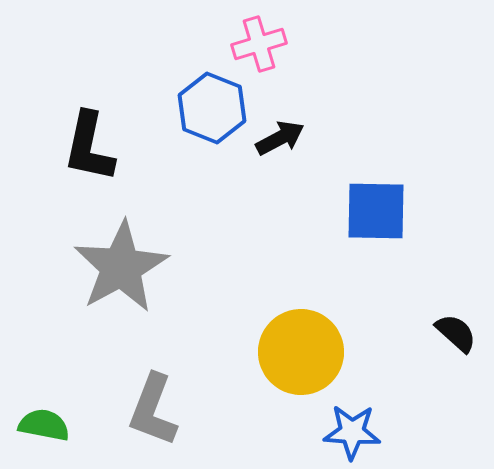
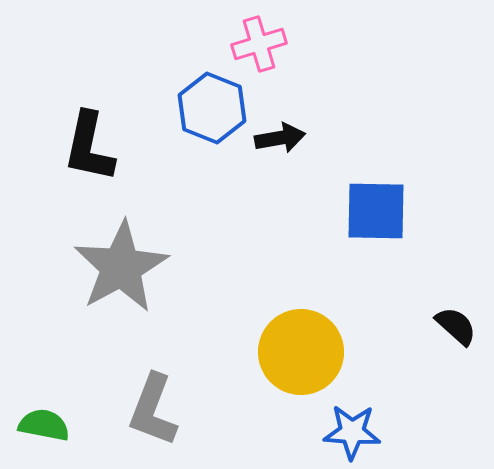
black arrow: rotated 18 degrees clockwise
black semicircle: moved 7 px up
